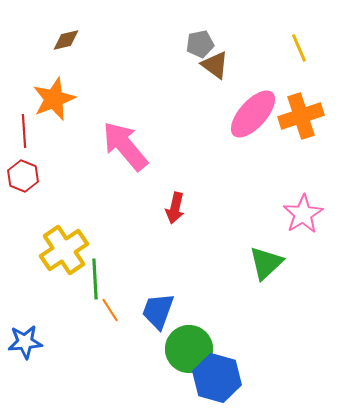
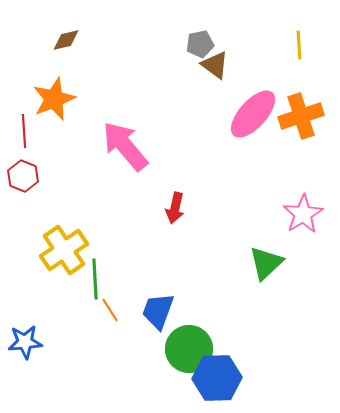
yellow line: moved 3 px up; rotated 20 degrees clockwise
blue hexagon: rotated 18 degrees counterclockwise
